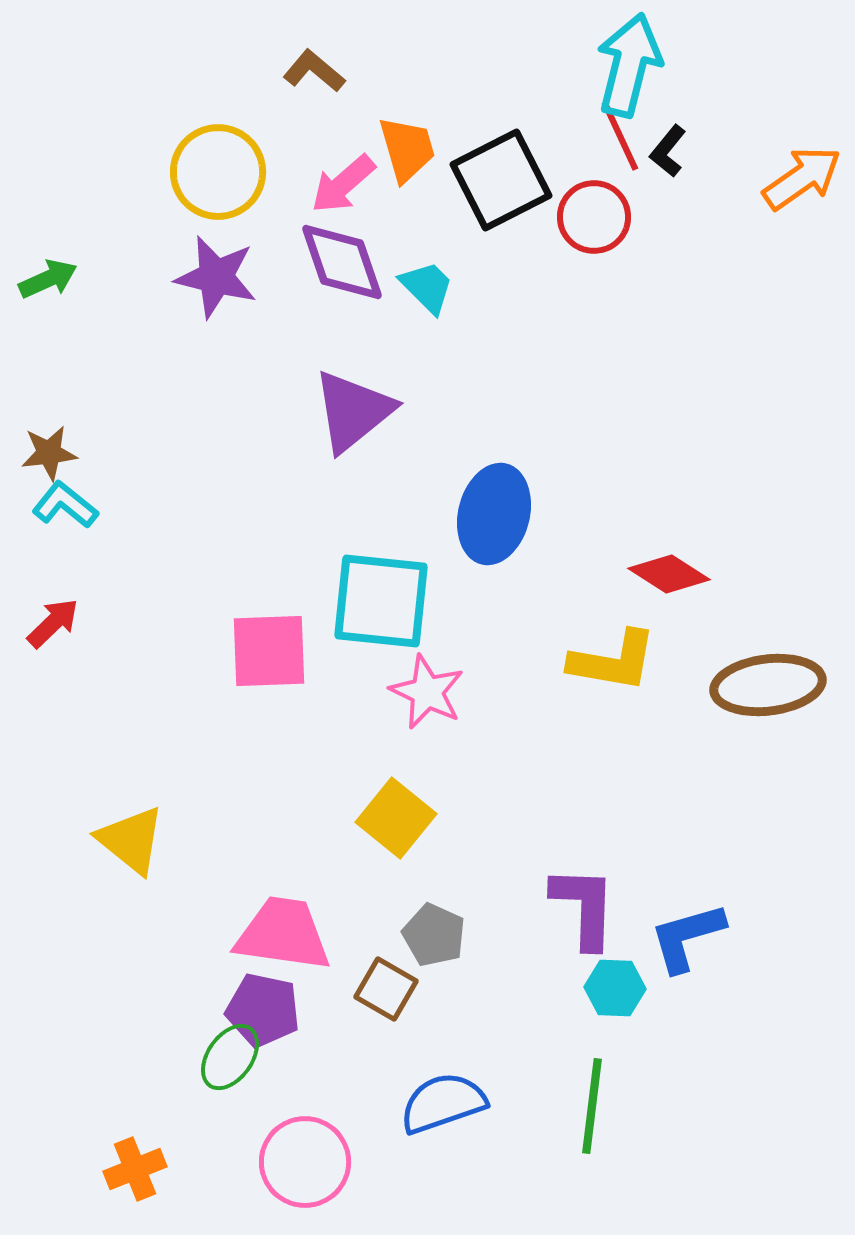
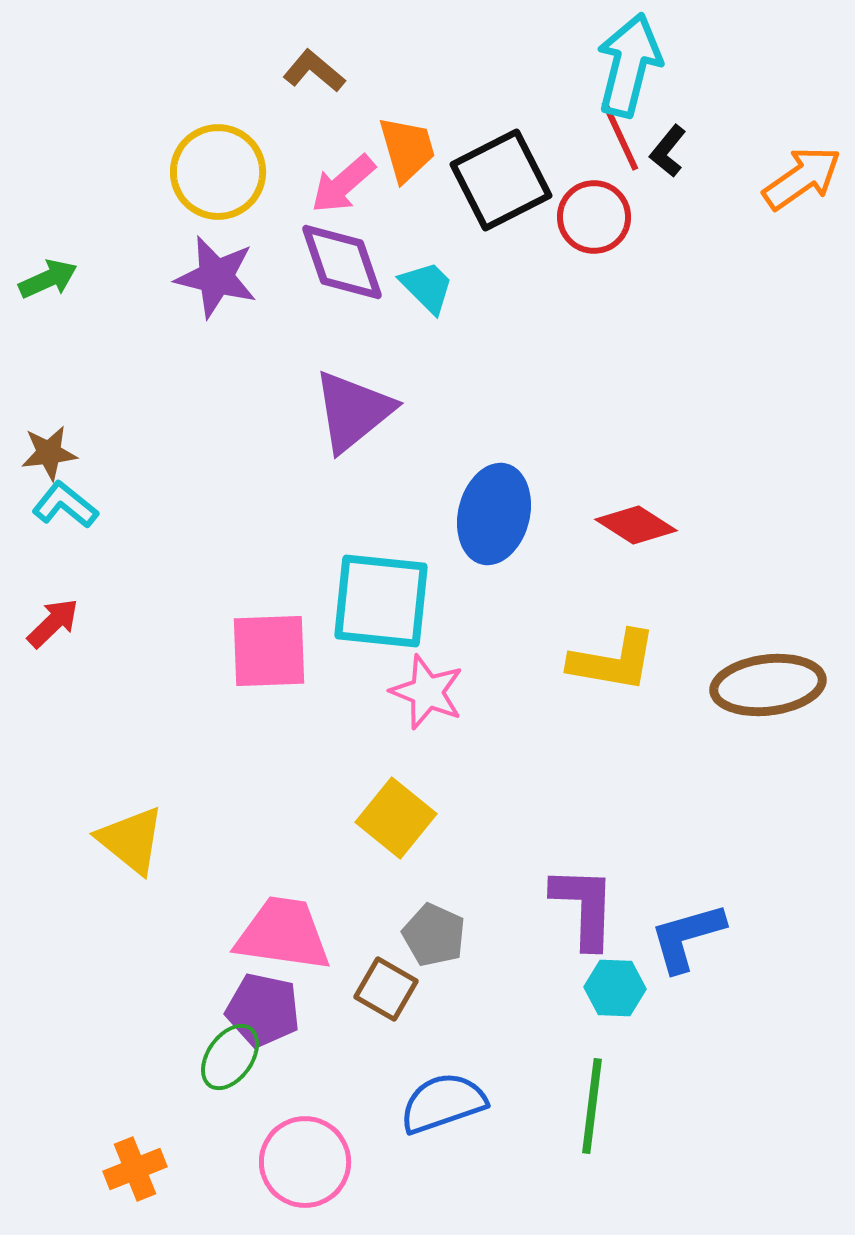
red diamond: moved 33 px left, 49 px up
pink star: rotated 4 degrees counterclockwise
